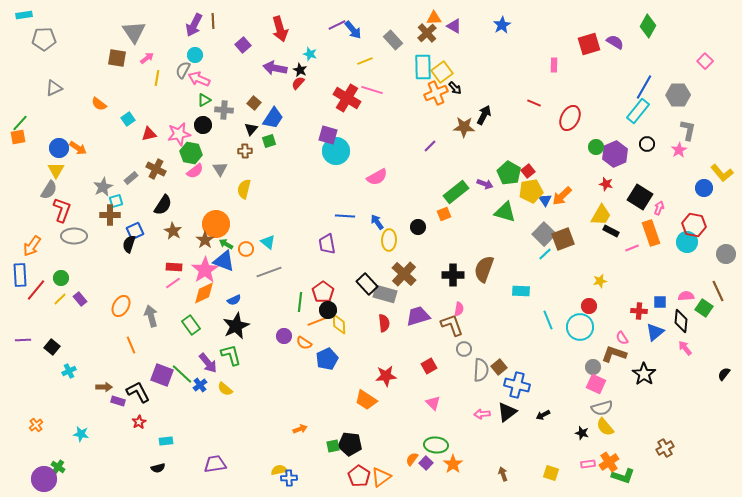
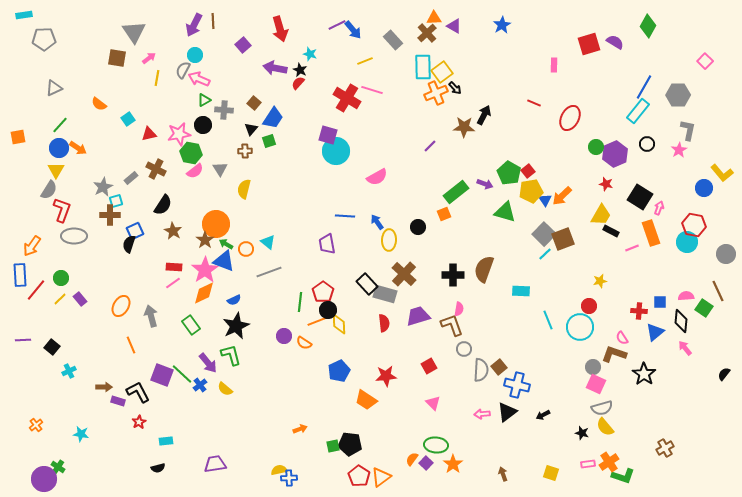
pink arrow at (147, 58): moved 2 px right
green line at (20, 123): moved 40 px right, 2 px down
blue pentagon at (327, 359): moved 12 px right, 12 px down
